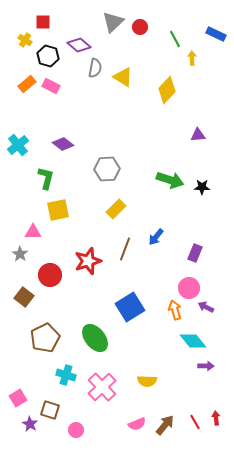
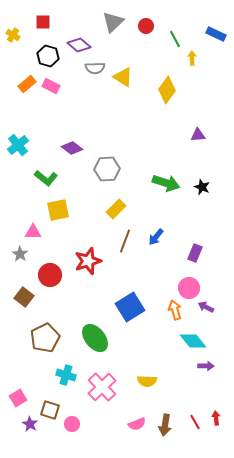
red circle at (140, 27): moved 6 px right, 1 px up
yellow cross at (25, 40): moved 12 px left, 5 px up
gray semicircle at (95, 68): rotated 78 degrees clockwise
yellow diamond at (167, 90): rotated 8 degrees counterclockwise
purple diamond at (63, 144): moved 9 px right, 4 px down
green L-shape at (46, 178): rotated 115 degrees clockwise
green arrow at (170, 180): moved 4 px left, 3 px down
black star at (202, 187): rotated 21 degrees clockwise
brown line at (125, 249): moved 8 px up
brown arrow at (165, 425): rotated 150 degrees clockwise
pink circle at (76, 430): moved 4 px left, 6 px up
